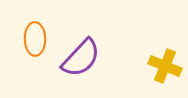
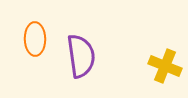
purple semicircle: moved 2 px up; rotated 51 degrees counterclockwise
